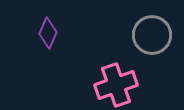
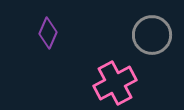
pink cross: moved 1 px left, 2 px up; rotated 9 degrees counterclockwise
